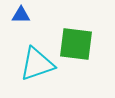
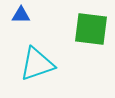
green square: moved 15 px right, 15 px up
